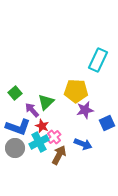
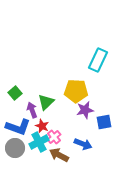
purple arrow: rotated 21 degrees clockwise
blue square: moved 3 px left, 1 px up; rotated 14 degrees clockwise
brown arrow: rotated 90 degrees counterclockwise
